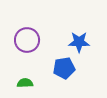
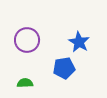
blue star: rotated 30 degrees clockwise
